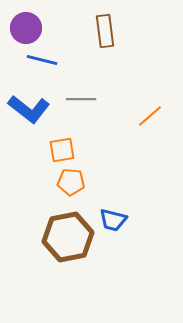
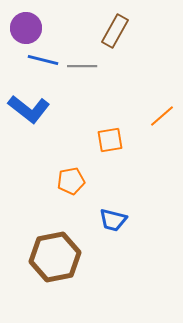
brown rectangle: moved 10 px right; rotated 36 degrees clockwise
blue line: moved 1 px right
gray line: moved 1 px right, 33 px up
orange line: moved 12 px right
orange square: moved 48 px right, 10 px up
orange pentagon: moved 1 px up; rotated 16 degrees counterclockwise
brown hexagon: moved 13 px left, 20 px down
